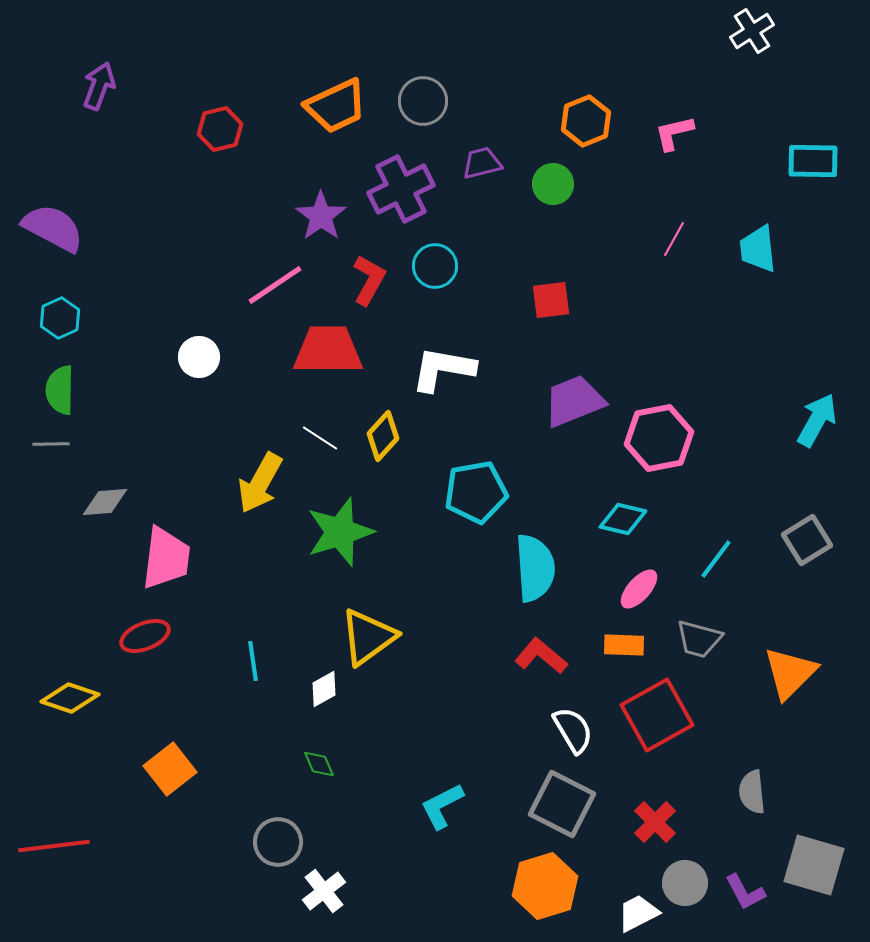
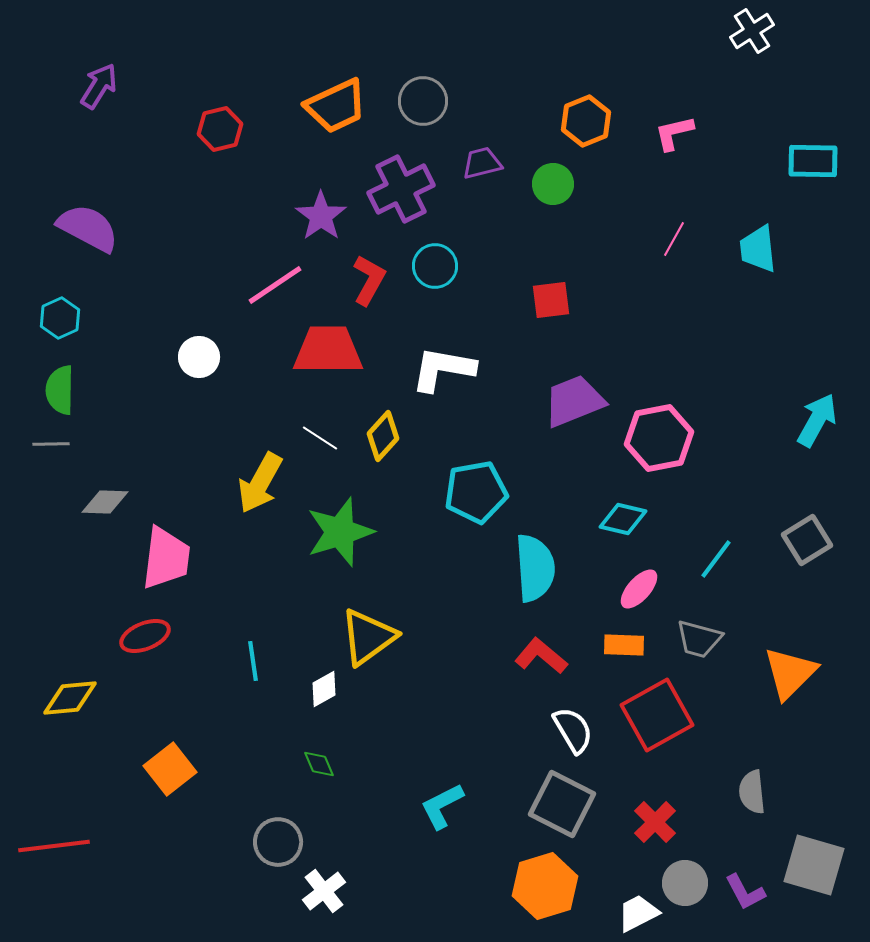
purple arrow at (99, 86): rotated 12 degrees clockwise
purple semicircle at (53, 228): moved 35 px right
gray diamond at (105, 502): rotated 6 degrees clockwise
yellow diamond at (70, 698): rotated 24 degrees counterclockwise
